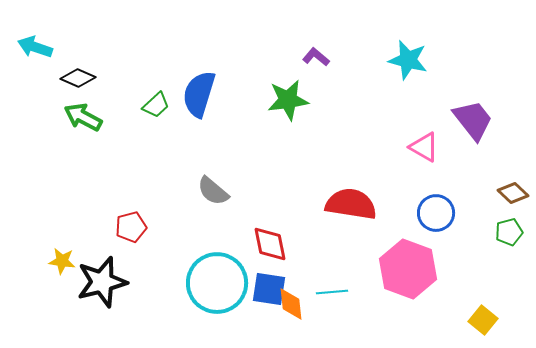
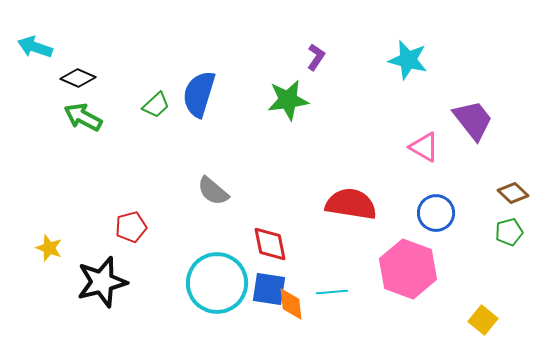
purple L-shape: rotated 84 degrees clockwise
yellow star: moved 13 px left, 13 px up; rotated 12 degrees clockwise
